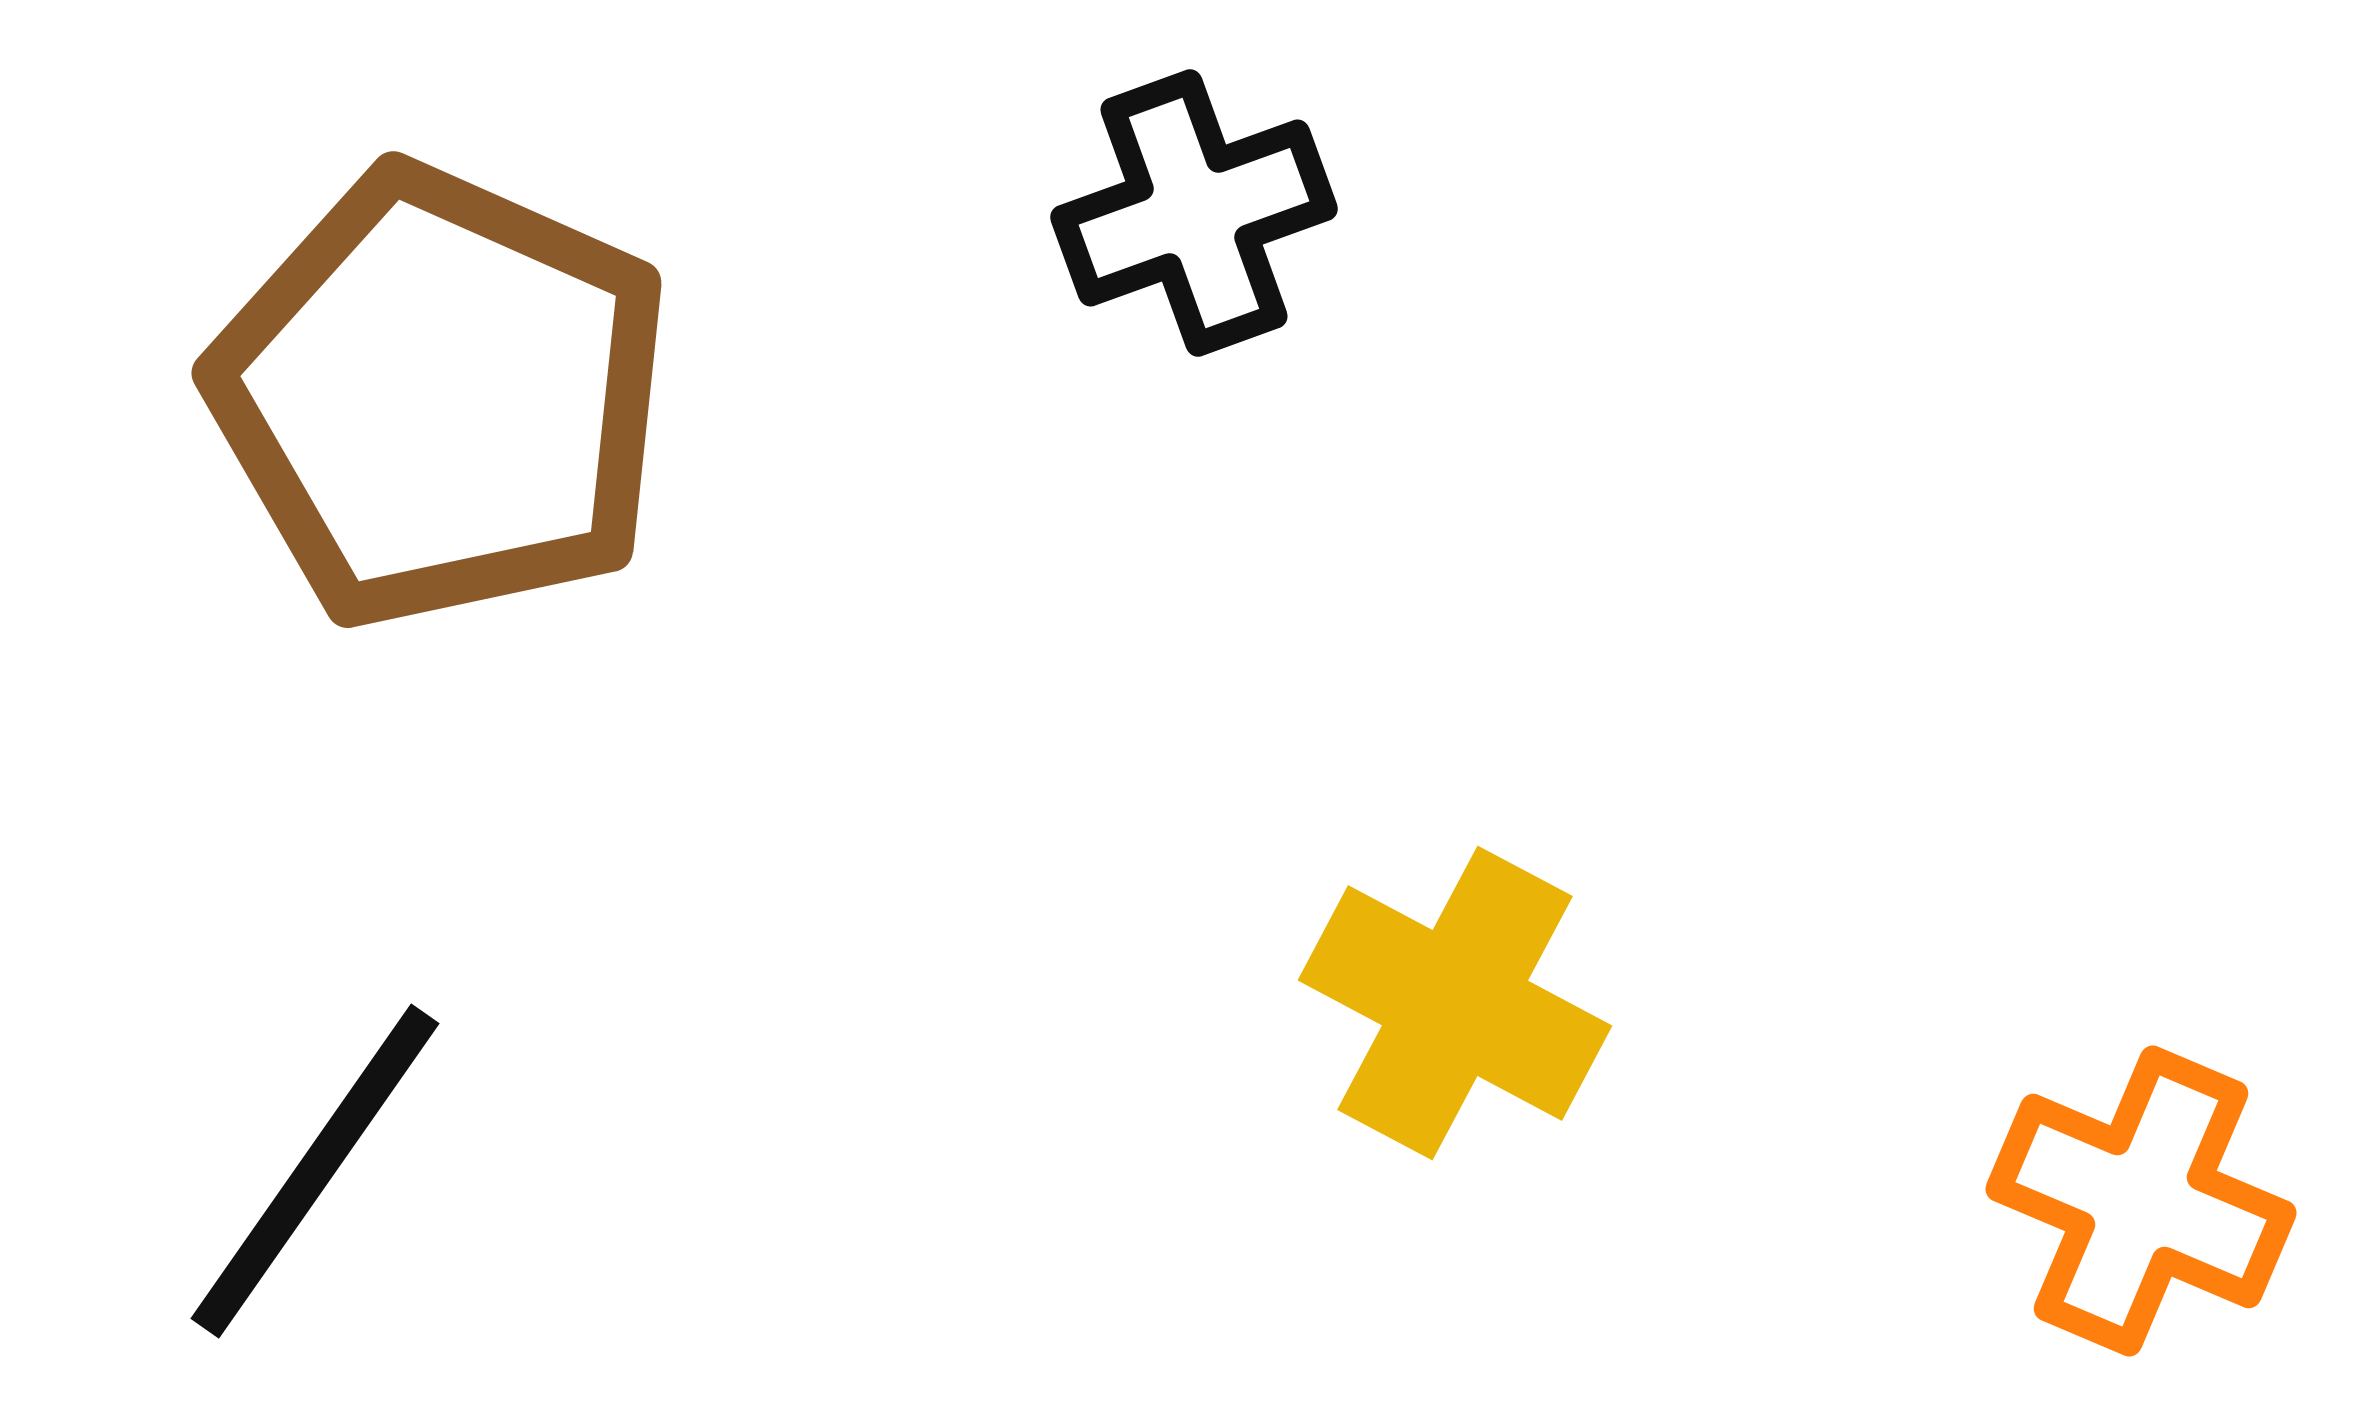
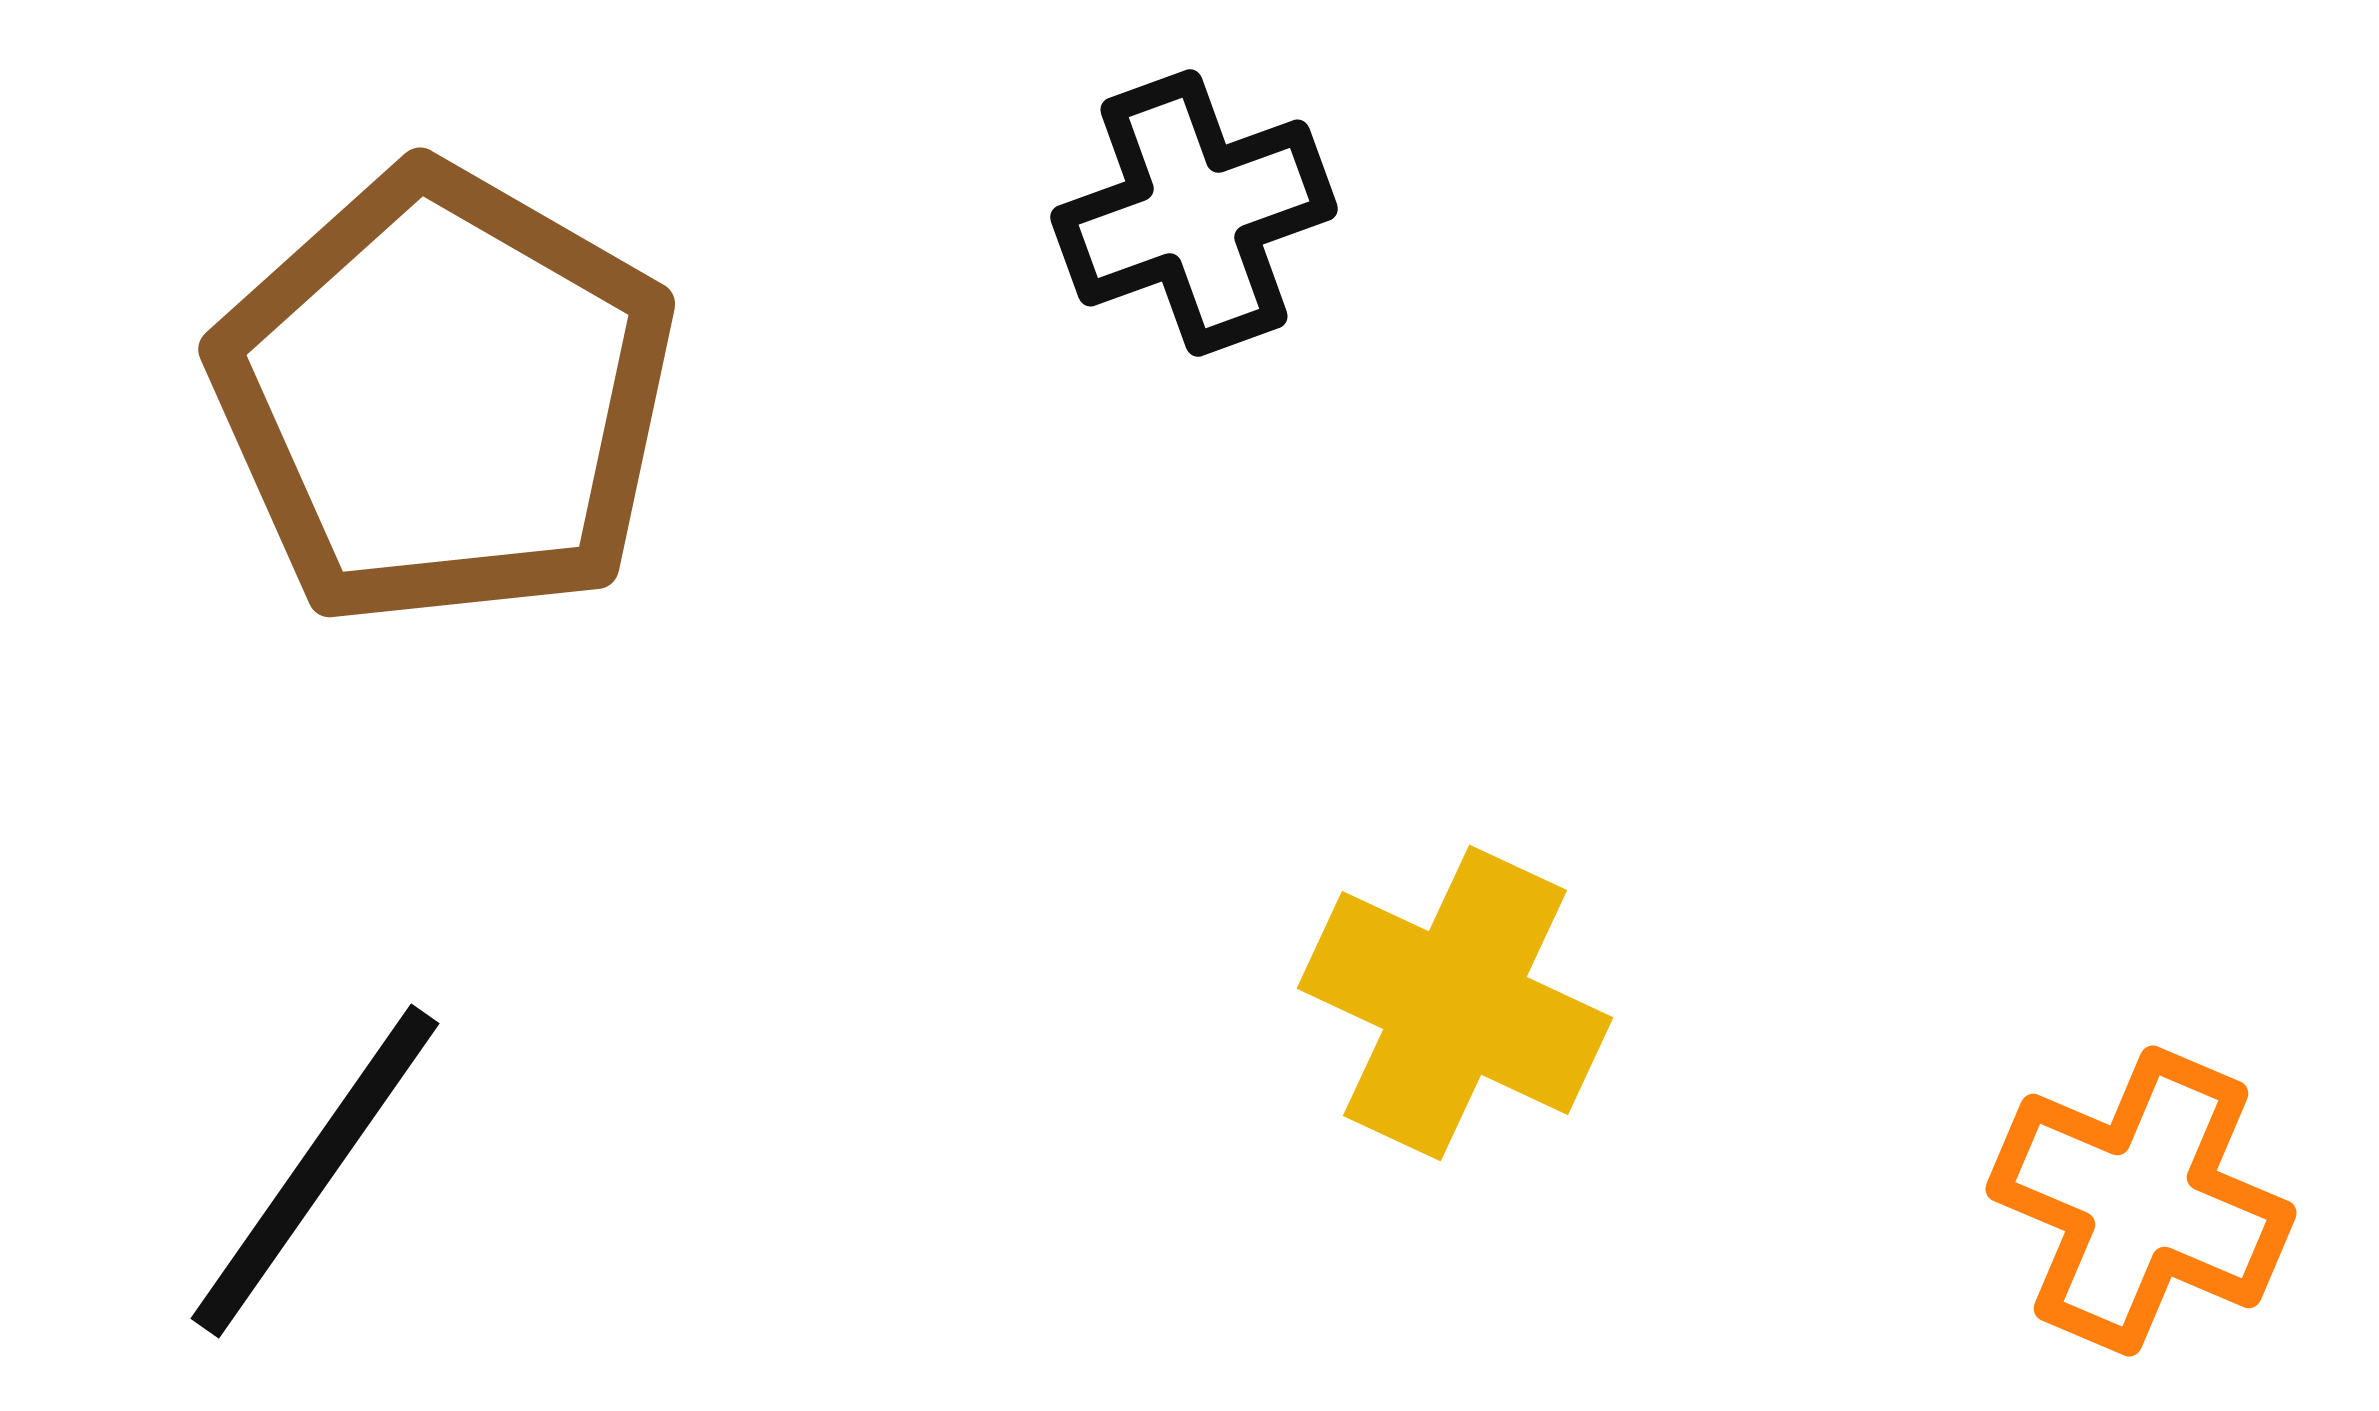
brown pentagon: moved 3 px right; rotated 6 degrees clockwise
yellow cross: rotated 3 degrees counterclockwise
